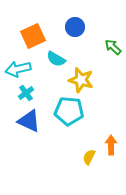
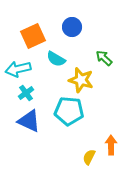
blue circle: moved 3 px left
green arrow: moved 9 px left, 11 px down
